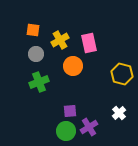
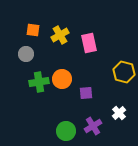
yellow cross: moved 5 px up
gray circle: moved 10 px left
orange circle: moved 11 px left, 13 px down
yellow hexagon: moved 2 px right, 2 px up
green cross: rotated 12 degrees clockwise
purple square: moved 16 px right, 18 px up
purple cross: moved 4 px right, 1 px up
